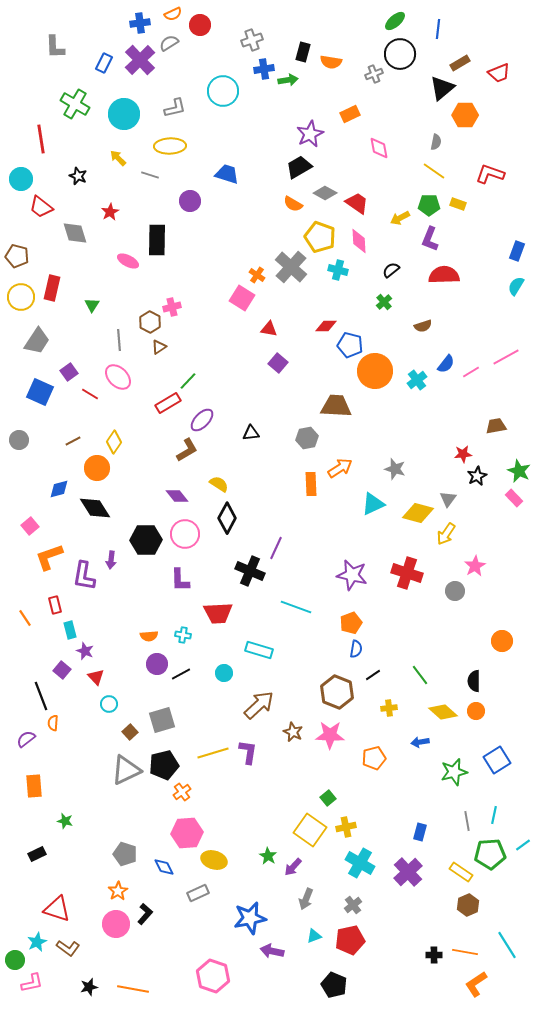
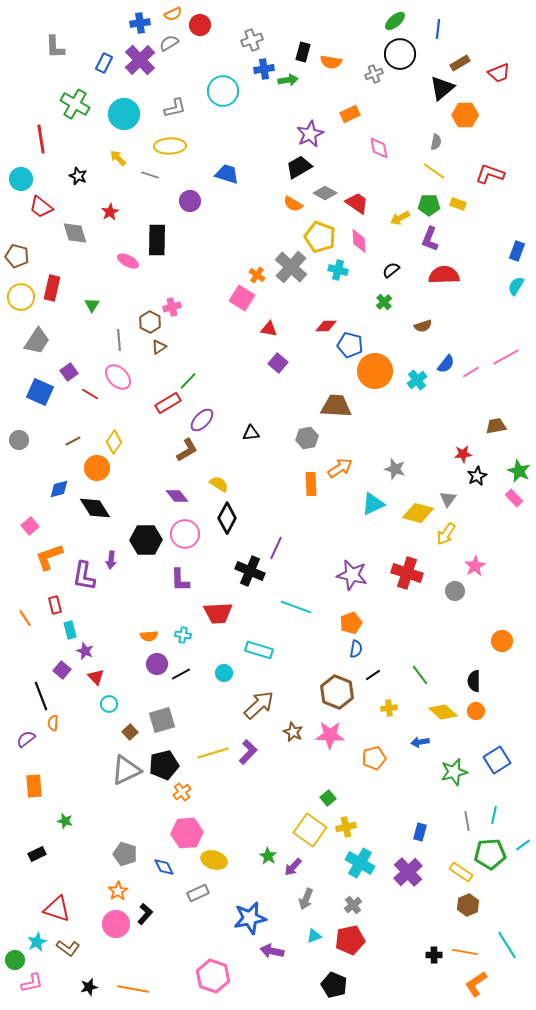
purple L-shape at (248, 752): rotated 35 degrees clockwise
